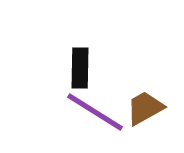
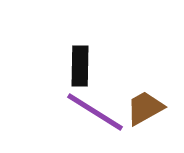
black rectangle: moved 2 px up
